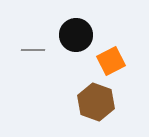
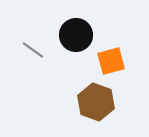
gray line: rotated 35 degrees clockwise
orange square: rotated 12 degrees clockwise
